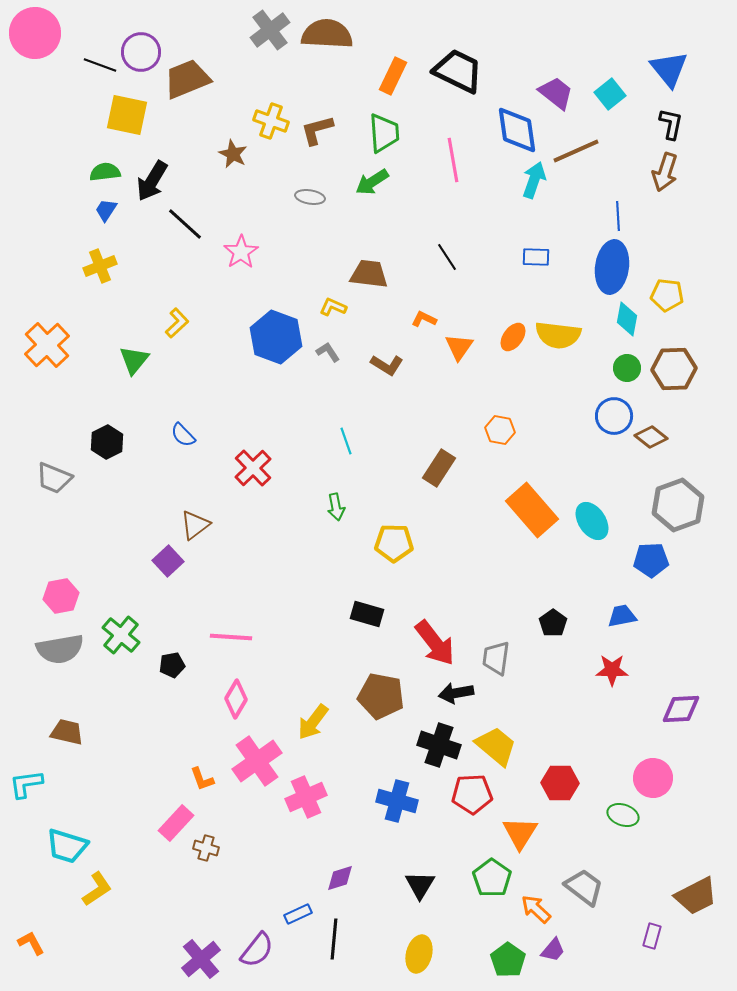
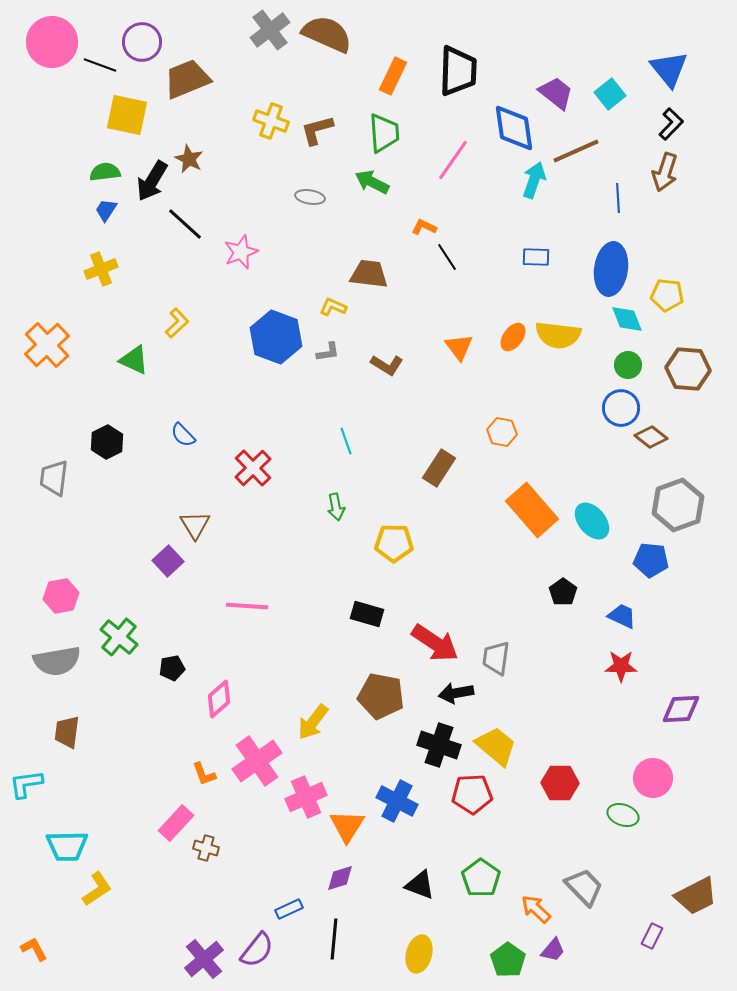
pink circle at (35, 33): moved 17 px right, 9 px down
brown semicircle at (327, 34): rotated 21 degrees clockwise
purple circle at (141, 52): moved 1 px right, 10 px up
black trapezoid at (458, 71): rotated 66 degrees clockwise
black L-shape at (671, 124): rotated 32 degrees clockwise
blue diamond at (517, 130): moved 3 px left, 2 px up
brown star at (233, 154): moved 44 px left, 5 px down
pink line at (453, 160): rotated 45 degrees clockwise
green arrow at (372, 182): rotated 60 degrees clockwise
blue line at (618, 216): moved 18 px up
pink star at (241, 252): rotated 12 degrees clockwise
yellow cross at (100, 266): moved 1 px right, 3 px down
blue ellipse at (612, 267): moved 1 px left, 2 px down
orange L-shape at (424, 319): moved 92 px up
cyan diamond at (627, 319): rotated 32 degrees counterclockwise
orange triangle at (459, 347): rotated 12 degrees counterclockwise
gray L-shape at (328, 352): rotated 115 degrees clockwise
green triangle at (134, 360): rotated 44 degrees counterclockwise
green circle at (627, 368): moved 1 px right, 3 px up
brown hexagon at (674, 369): moved 14 px right; rotated 6 degrees clockwise
blue circle at (614, 416): moved 7 px right, 8 px up
orange hexagon at (500, 430): moved 2 px right, 2 px down
gray trapezoid at (54, 478): rotated 75 degrees clockwise
cyan ellipse at (592, 521): rotated 6 degrees counterclockwise
brown triangle at (195, 525): rotated 24 degrees counterclockwise
blue pentagon at (651, 560): rotated 8 degrees clockwise
blue trapezoid at (622, 616): rotated 36 degrees clockwise
black pentagon at (553, 623): moved 10 px right, 31 px up
green cross at (121, 635): moved 2 px left, 2 px down
pink line at (231, 637): moved 16 px right, 31 px up
red arrow at (435, 643): rotated 18 degrees counterclockwise
gray semicircle at (60, 649): moved 3 px left, 12 px down
black pentagon at (172, 665): moved 3 px down
red star at (612, 670): moved 9 px right, 4 px up
pink diamond at (236, 699): moved 17 px left; rotated 18 degrees clockwise
brown trapezoid at (67, 732): rotated 96 degrees counterclockwise
orange L-shape at (202, 779): moved 2 px right, 5 px up
blue cross at (397, 801): rotated 12 degrees clockwise
orange triangle at (520, 833): moved 173 px left, 7 px up
cyan trapezoid at (67, 846): rotated 18 degrees counterclockwise
green pentagon at (492, 878): moved 11 px left
black triangle at (420, 885): rotated 40 degrees counterclockwise
gray trapezoid at (584, 887): rotated 9 degrees clockwise
blue rectangle at (298, 914): moved 9 px left, 5 px up
purple rectangle at (652, 936): rotated 10 degrees clockwise
orange L-shape at (31, 943): moved 3 px right, 6 px down
purple cross at (201, 959): moved 3 px right
